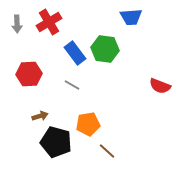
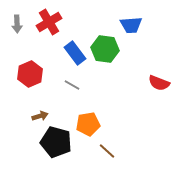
blue trapezoid: moved 8 px down
red hexagon: moved 1 px right; rotated 20 degrees counterclockwise
red semicircle: moved 1 px left, 3 px up
